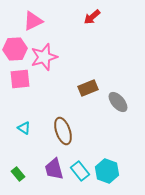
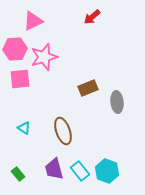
gray ellipse: moved 1 px left; rotated 35 degrees clockwise
